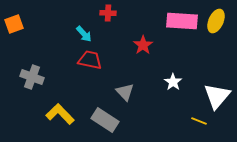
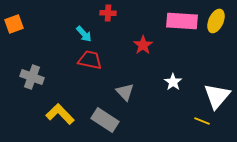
yellow line: moved 3 px right
